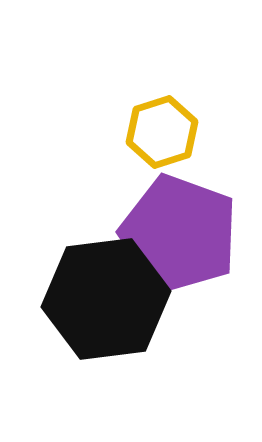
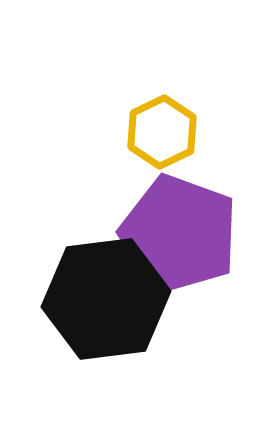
yellow hexagon: rotated 8 degrees counterclockwise
